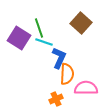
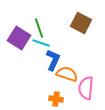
brown square: rotated 15 degrees counterclockwise
cyan line: moved 3 px left, 1 px down
blue L-shape: moved 6 px left, 2 px down
orange semicircle: rotated 75 degrees counterclockwise
pink semicircle: rotated 85 degrees counterclockwise
orange cross: rotated 32 degrees clockwise
